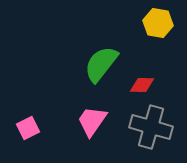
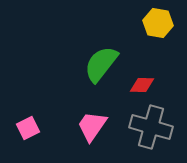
pink trapezoid: moved 5 px down
